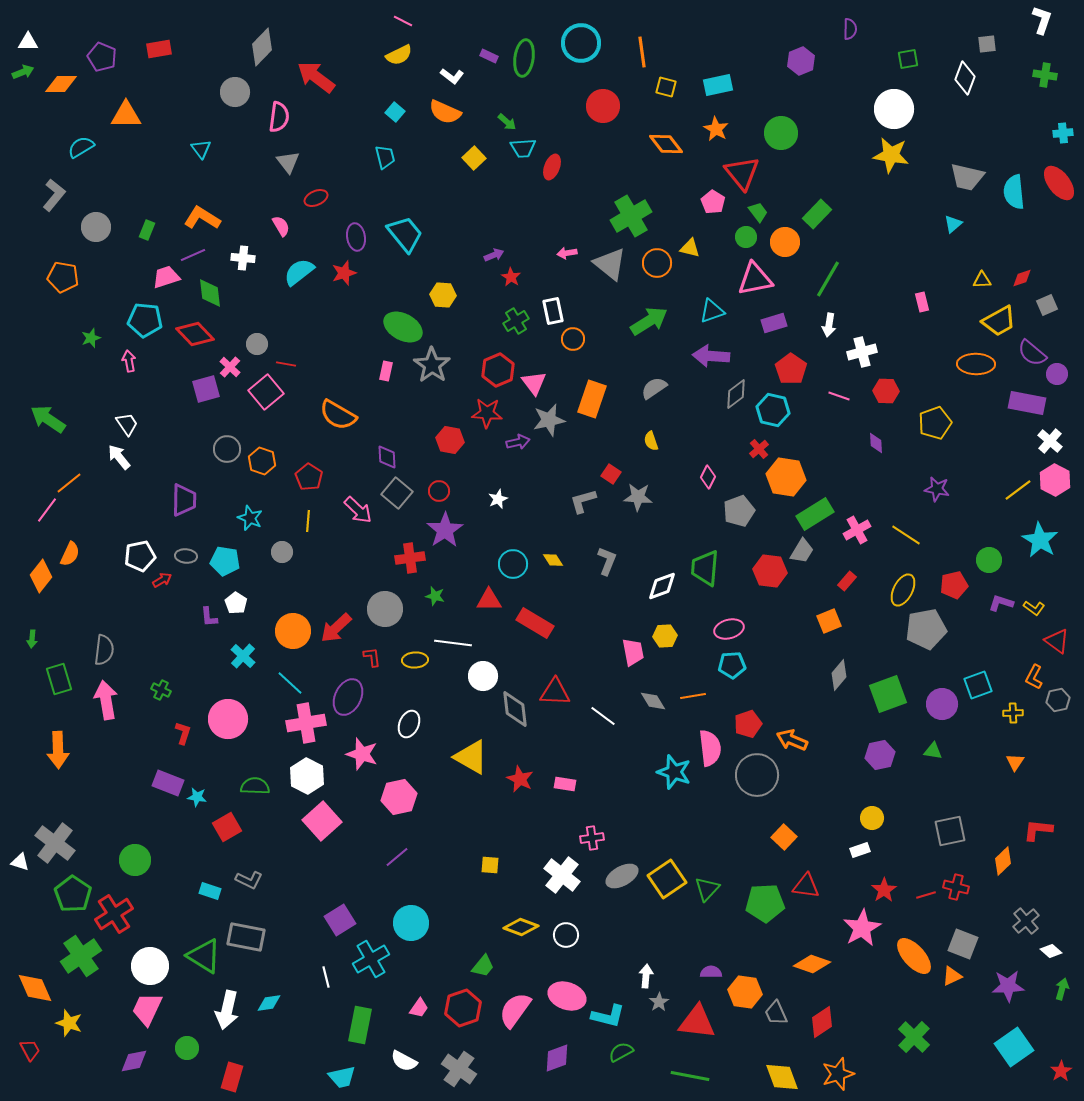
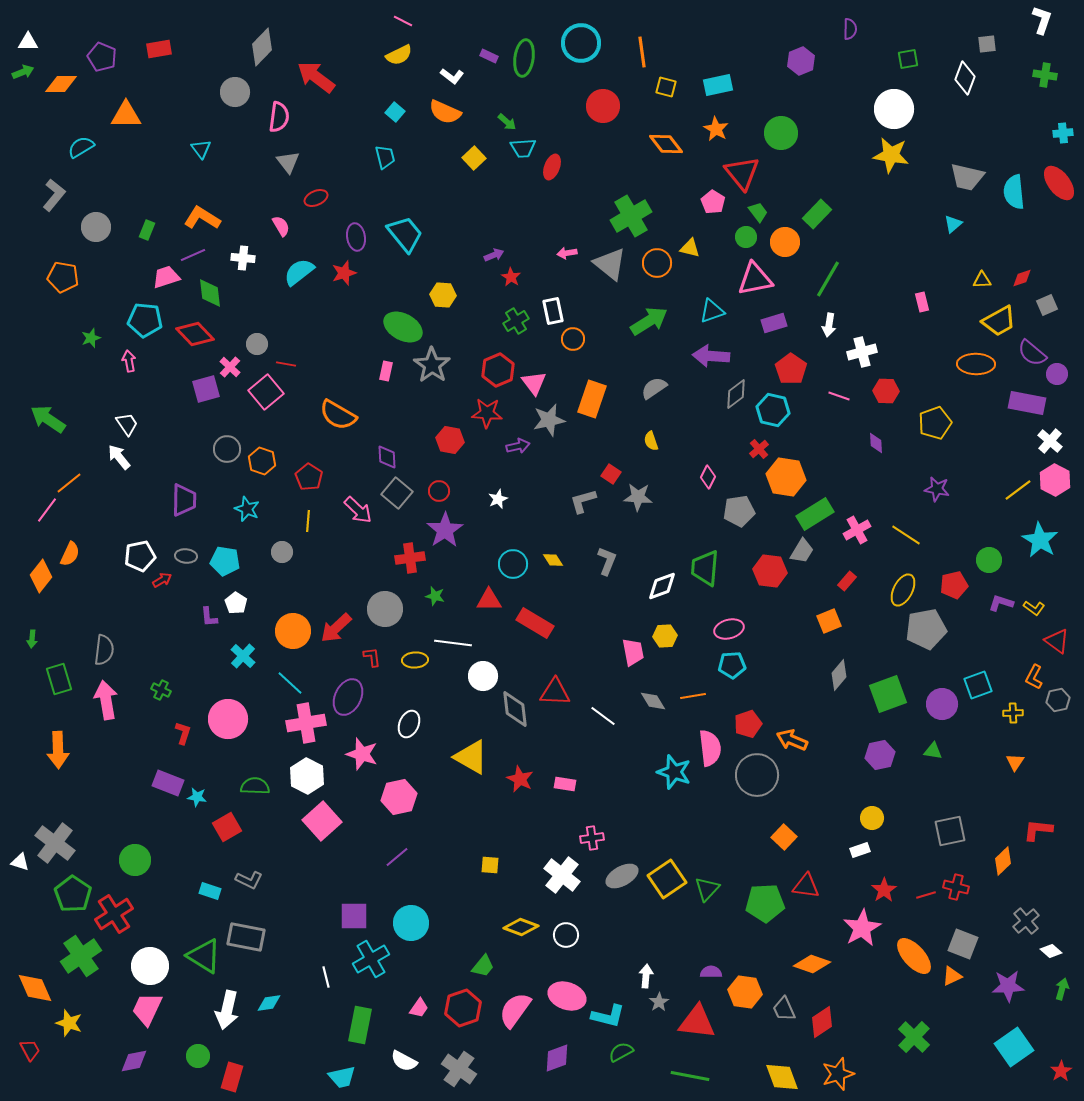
purple arrow at (518, 442): moved 4 px down
gray pentagon at (739, 511): rotated 12 degrees clockwise
cyan star at (250, 518): moved 3 px left, 9 px up
purple square at (340, 920): moved 14 px right, 4 px up; rotated 32 degrees clockwise
gray trapezoid at (776, 1013): moved 8 px right, 4 px up
green circle at (187, 1048): moved 11 px right, 8 px down
